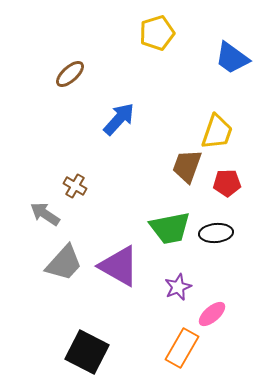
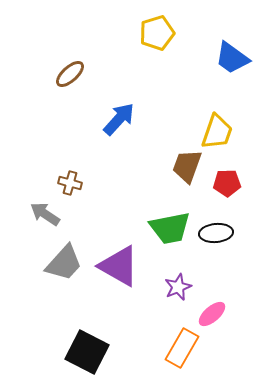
brown cross: moved 5 px left, 3 px up; rotated 15 degrees counterclockwise
